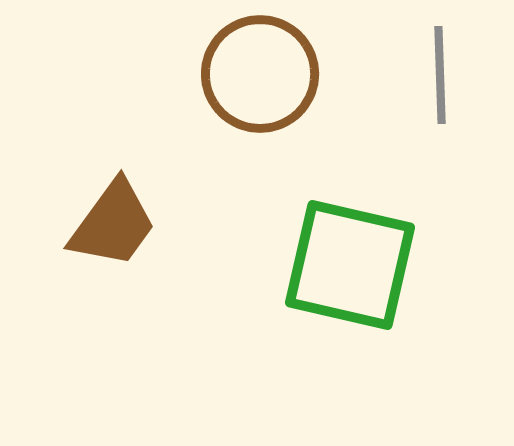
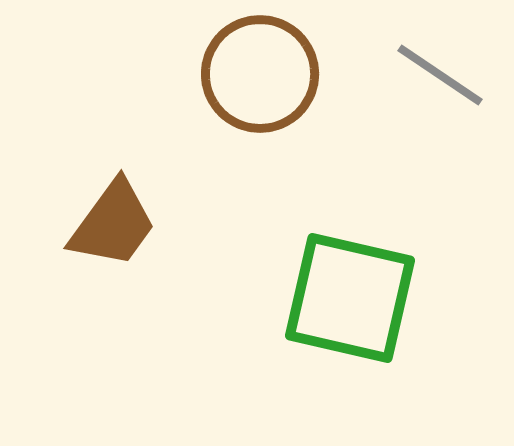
gray line: rotated 54 degrees counterclockwise
green square: moved 33 px down
